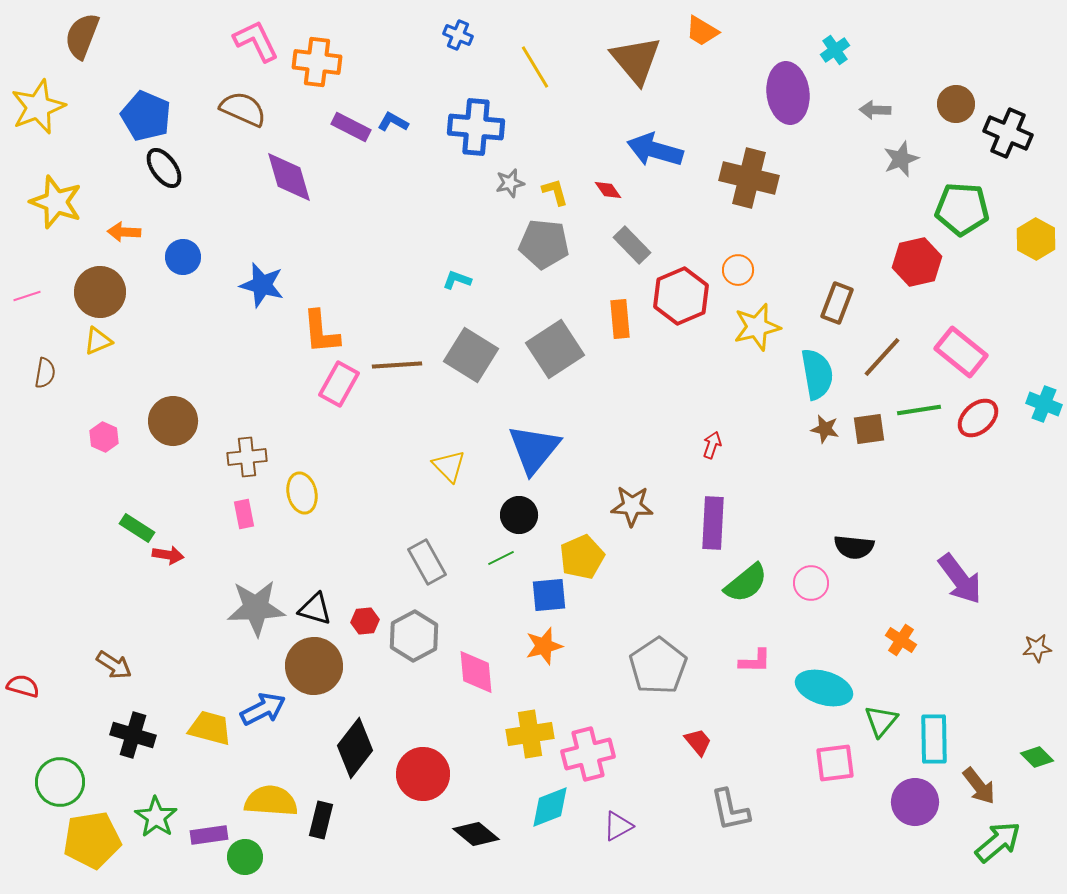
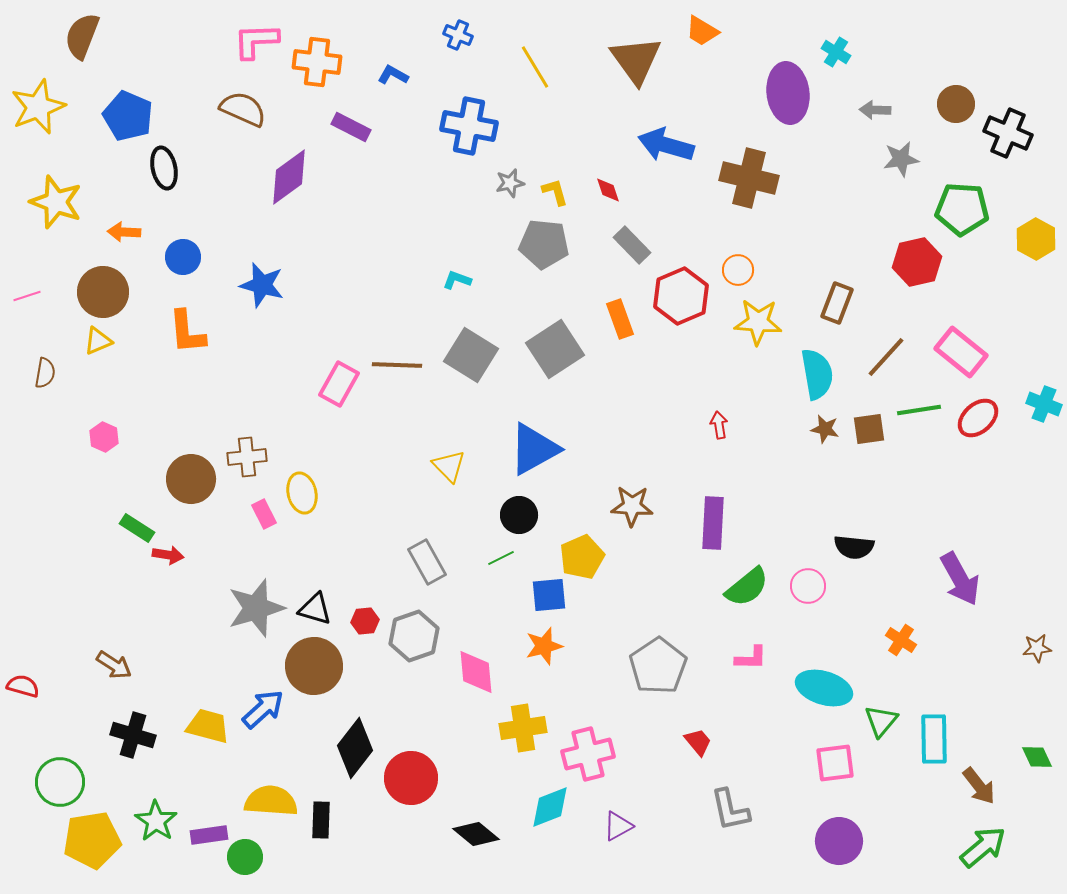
pink L-shape at (256, 41): rotated 66 degrees counterclockwise
cyan cross at (835, 50): moved 1 px right, 2 px down; rotated 24 degrees counterclockwise
brown triangle at (636, 60): rotated 4 degrees clockwise
blue pentagon at (146, 116): moved 18 px left
blue L-shape at (393, 122): moved 47 px up
blue cross at (476, 127): moved 7 px left, 1 px up; rotated 6 degrees clockwise
blue arrow at (655, 150): moved 11 px right, 5 px up
gray star at (901, 159): rotated 12 degrees clockwise
black ellipse at (164, 168): rotated 24 degrees clockwise
purple diamond at (289, 177): rotated 70 degrees clockwise
red diamond at (608, 190): rotated 16 degrees clockwise
brown circle at (100, 292): moved 3 px right
orange rectangle at (620, 319): rotated 15 degrees counterclockwise
yellow star at (757, 327): moved 1 px right, 5 px up; rotated 18 degrees clockwise
orange L-shape at (321, 332): moved 134 px left
brown line at (882, 357): moved 4 px right
brown line at (397, 365): rotated 6 degrees clockwise
brown circle at (173, 421): moved 18 px right, 58 px down
red arrow at (712, 445): moved 7 px right, 20 px up; rotated 28 degrees counterclockwise
blue triangle at (534, 449): rotated 22 degrees clockwise
pink rectangle at (244, 514): moved 20 px right; rotated 16 degrees counterclockwise
purple arrow at (960, 579): rotated 8 degrees clockwise
green semicircle at (746, 583): moved 1 px right, 4 px down
pink circle at (811, 583): moved 3 px left, 3 px down
gray star at (256, 608): rotated 14 degrees counterclockwise
gray hexagon at (414, 636): rotated 9 degrees clockwise
pink L-shape at (755, 661): moved 4 px left, 3 px up
blue arrow at (263, 709): rotated 15 degrees counterclockwise
yellow trapezoid at (210, 728): moved 2 px left, 2 px up
yellow cross at (530, 734): moved 7 px left, 6 px up
green diamond at (1037, 757): rotated 20 degrees clockwise
red circle at (423, 774): moved 12 px left, 4 px down
purple circle at (915, 802): moved 76 px left, 39 px down
green star at (156, 817): moved 4 px down
black rectangle at (321, 820): rotated 12 degrees counterclockwise
green arrow at (998, 842): moved 15 px left, 5 px down
